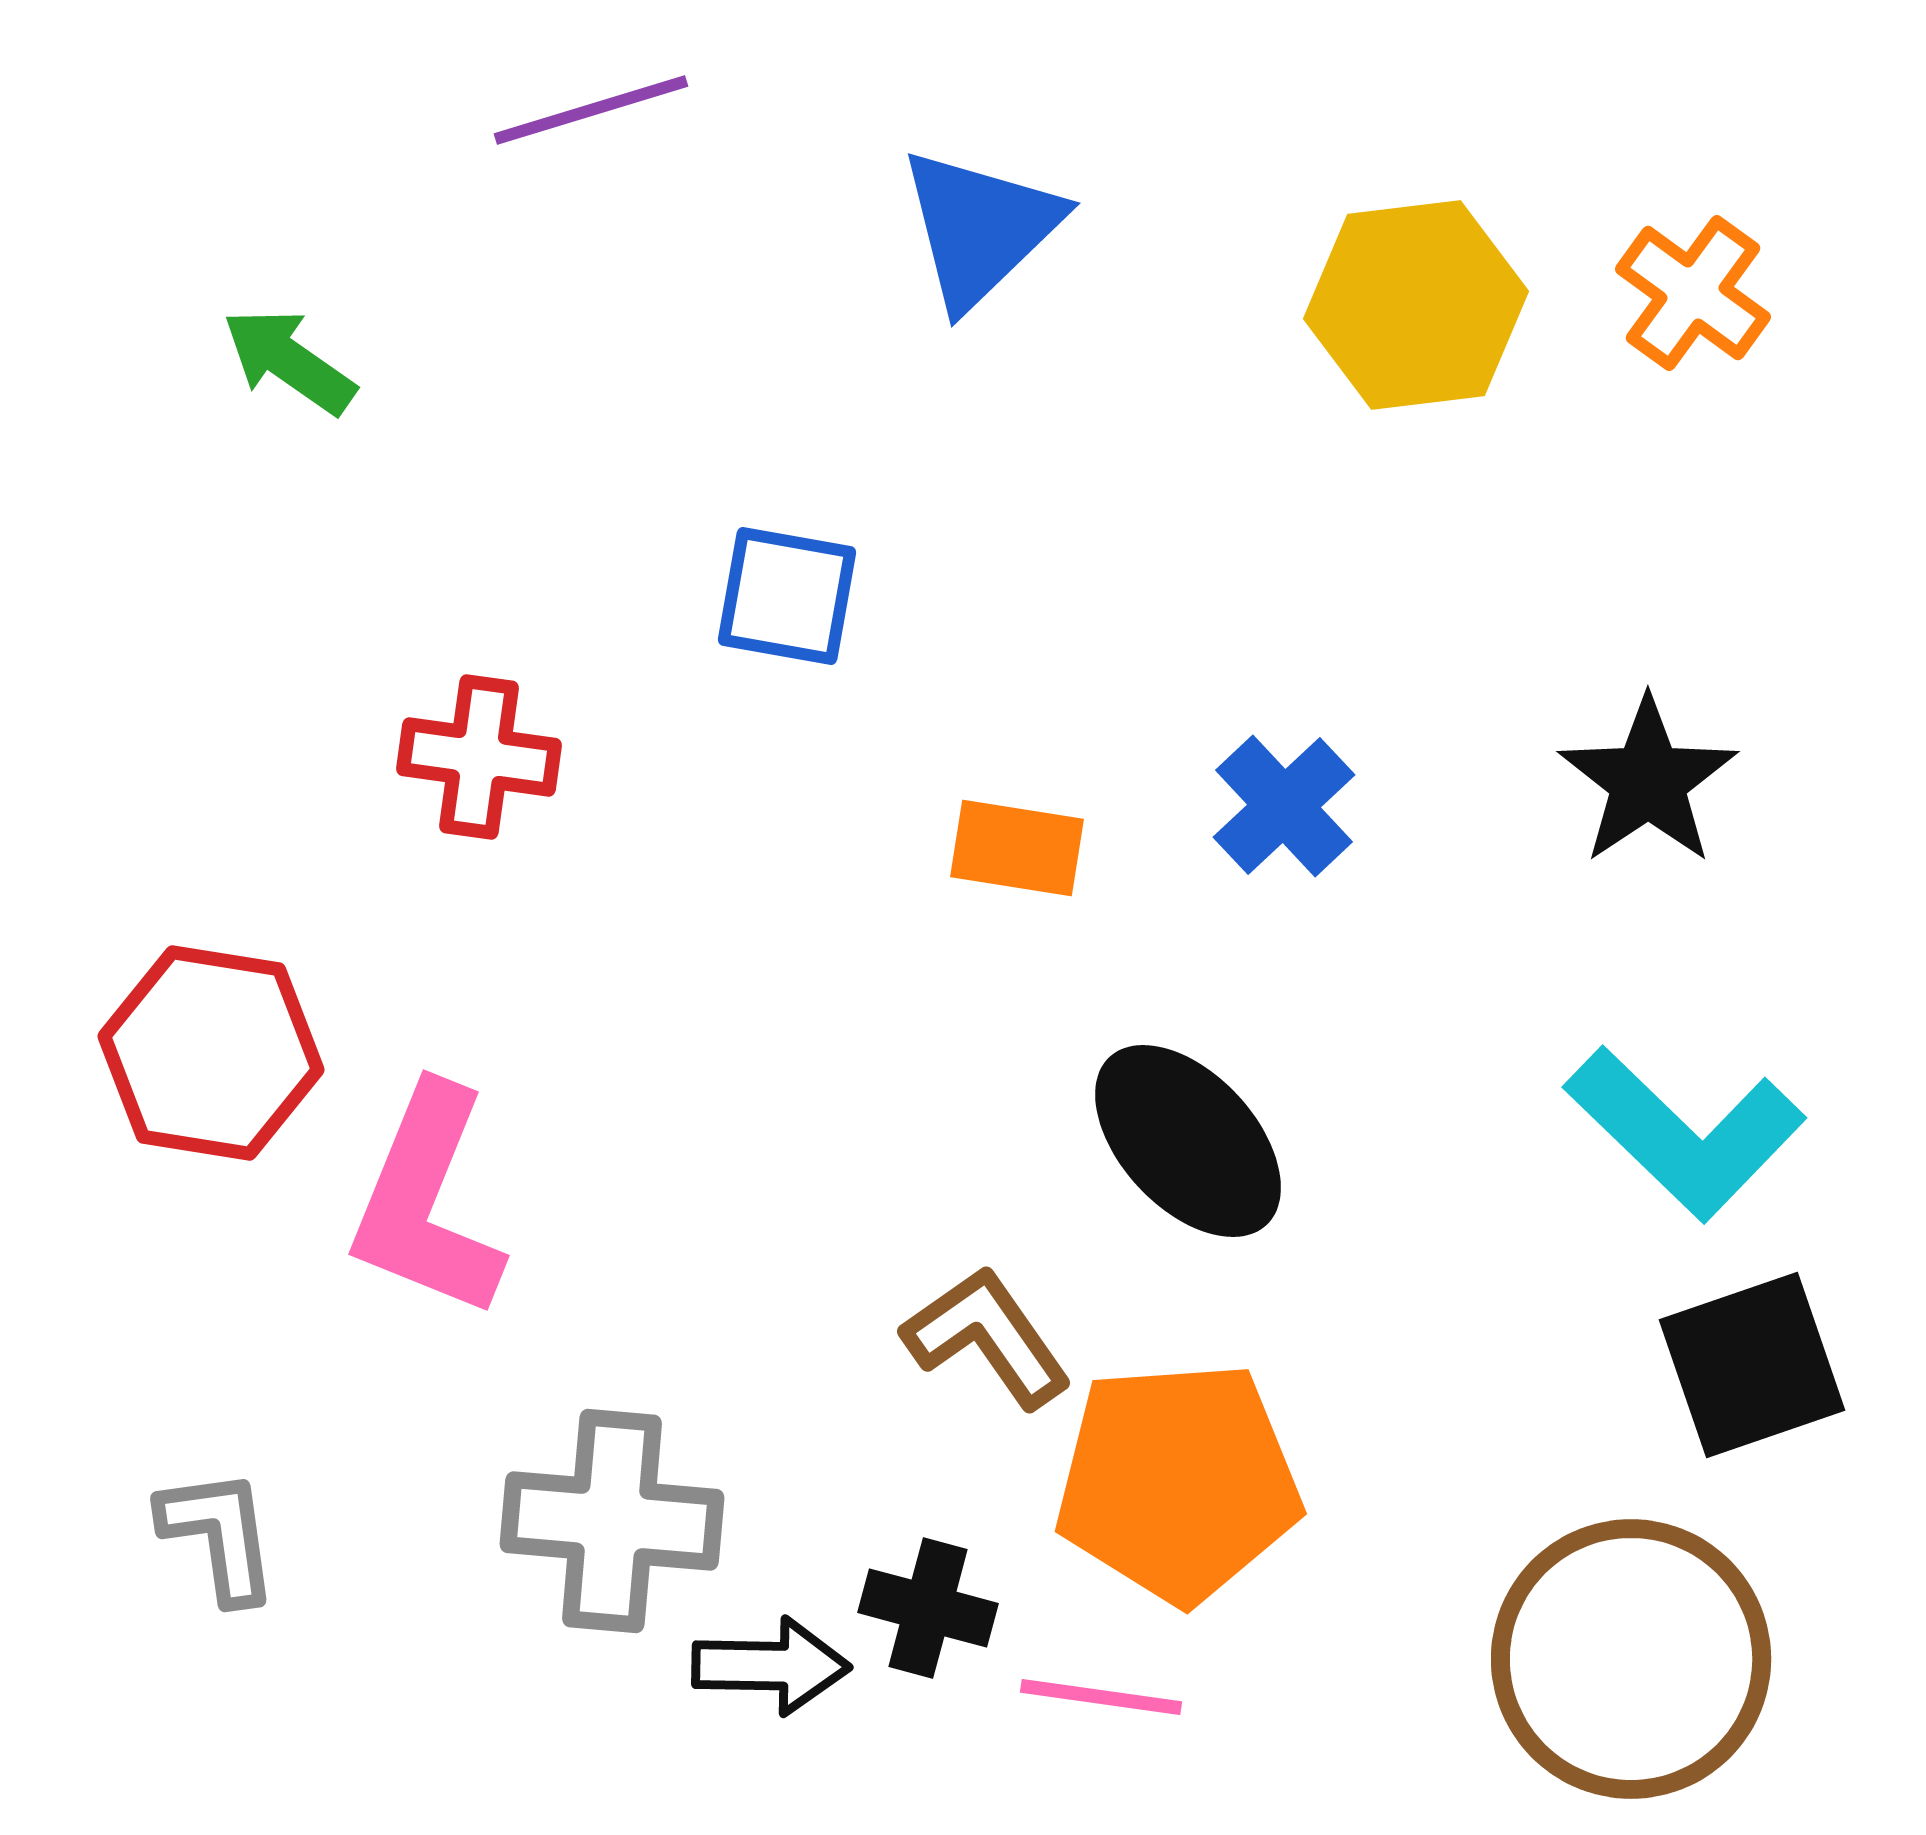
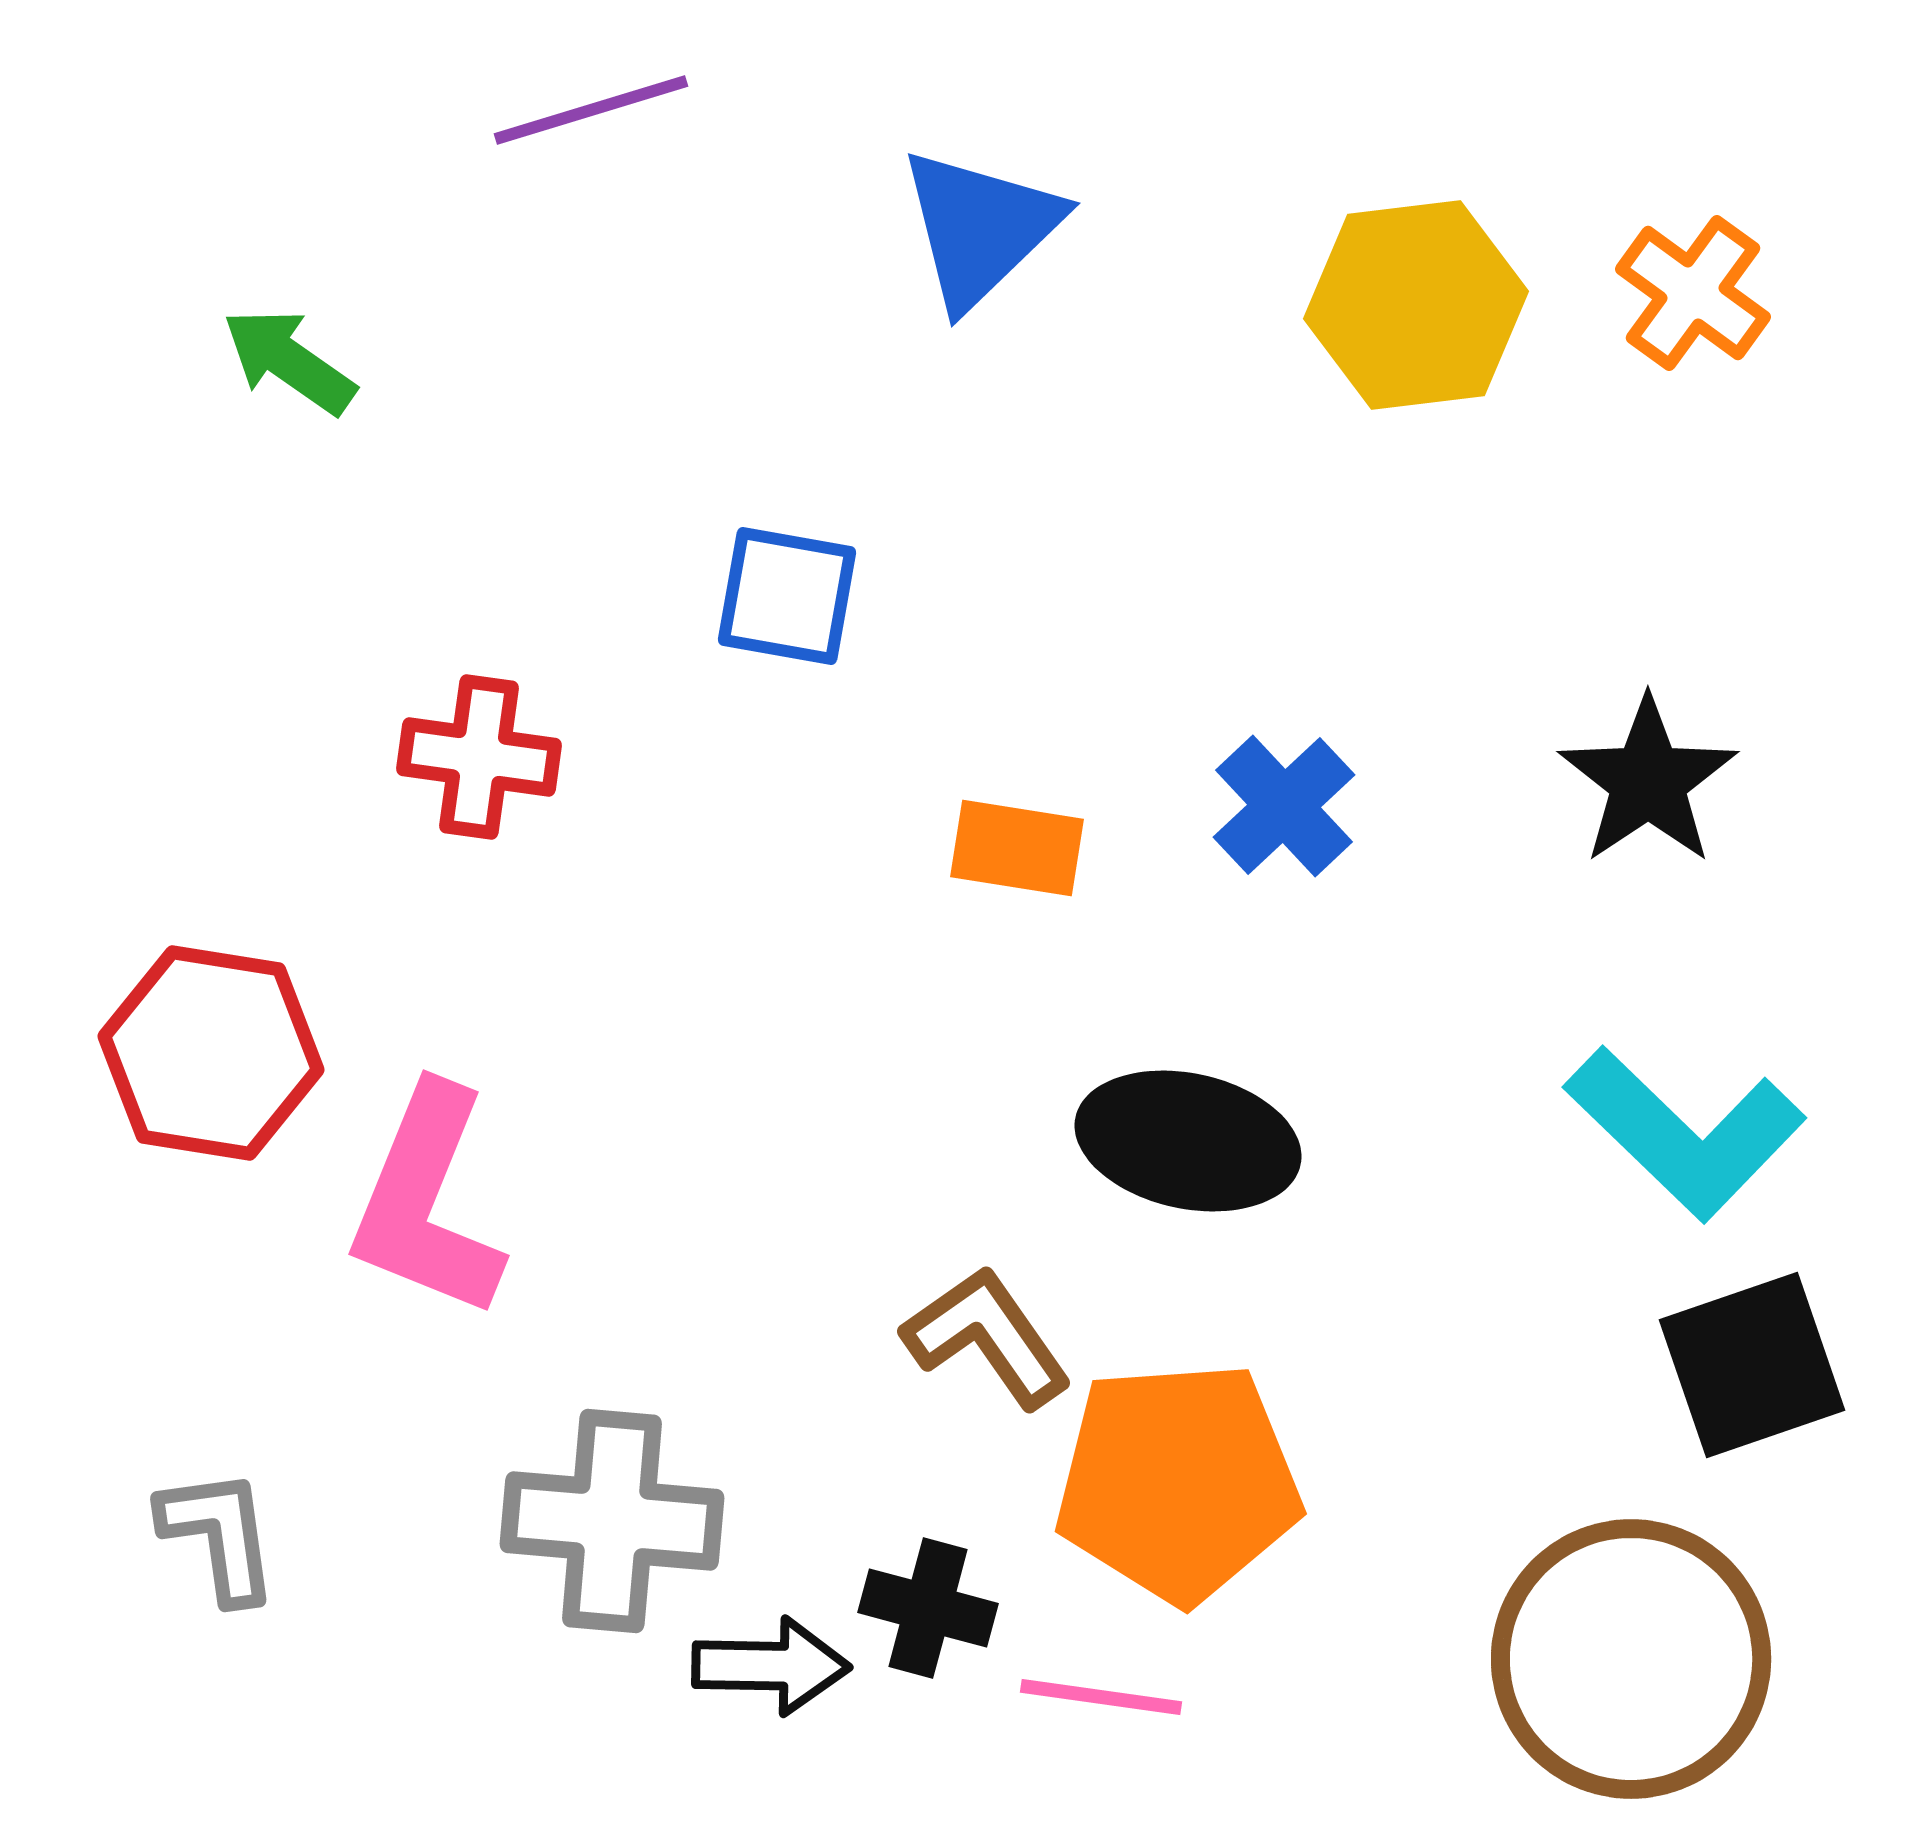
black ellipse: rotated 35 degrees counterclockwise
